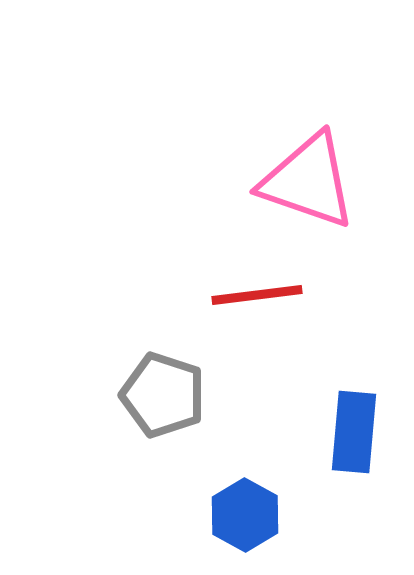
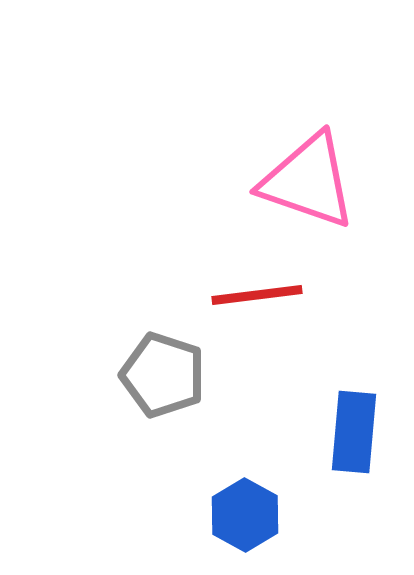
gray pentagon: moved 20 px up
